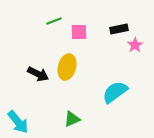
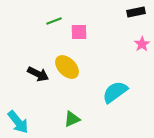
black rectangle: moved 17 px right, 17 px up
pink star: moved 7 px right, 1 px up
yellow ellipse: rotated 60 degrees counterclockwise
